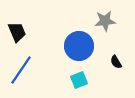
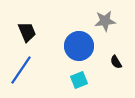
black trapezoid: moved 10 px right
